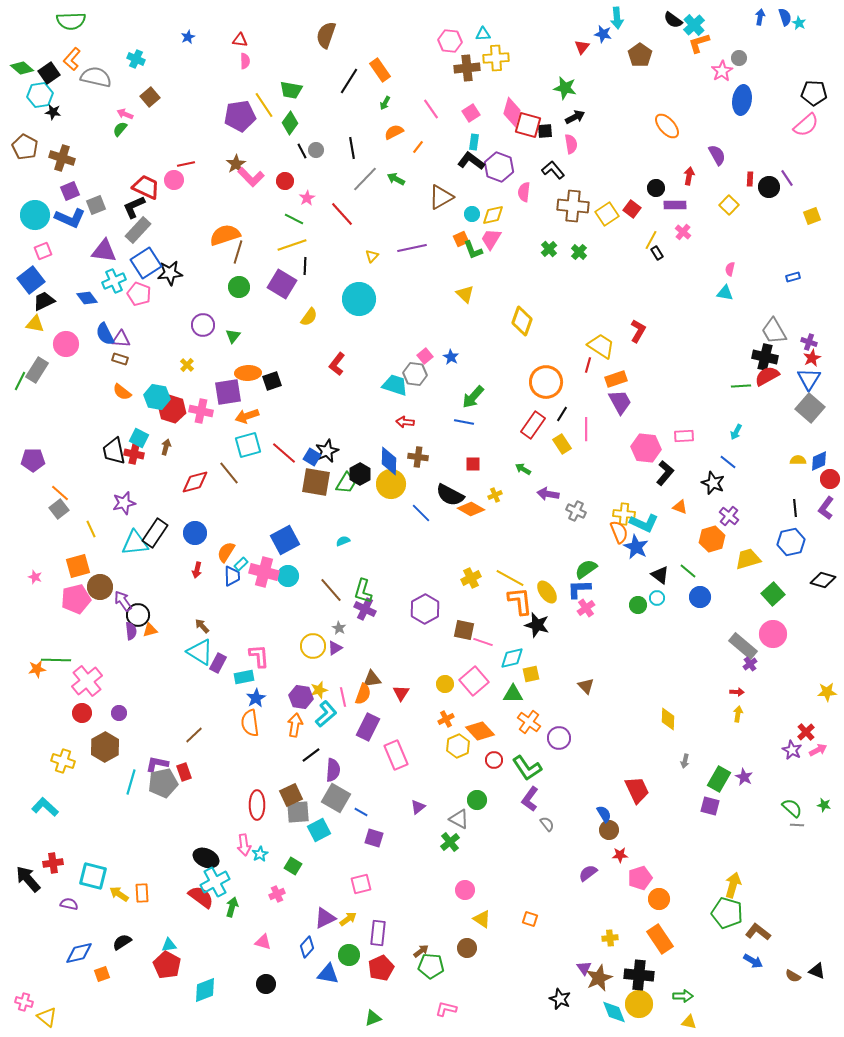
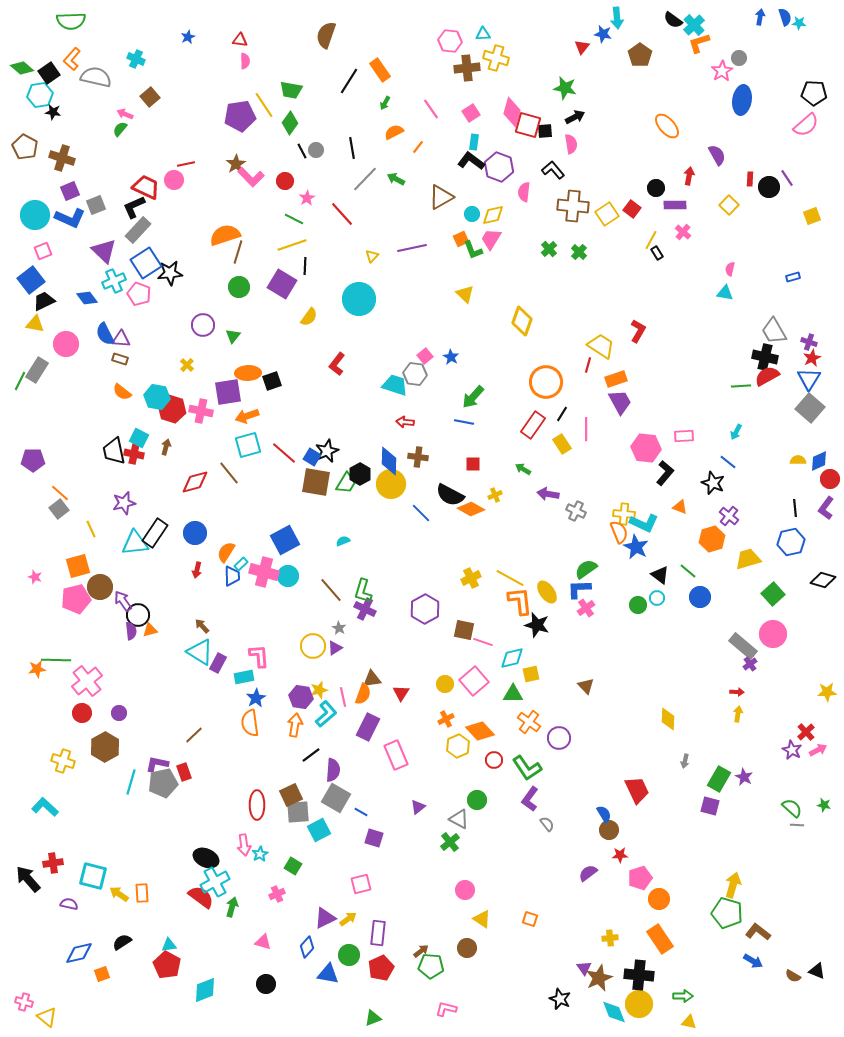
cyan star at (799, 23): rotated 24 degrees counterclockwise
yellow cross at (496, 58): rotated 20 degrees clockwise
purple triangle at (104, 251): rotated 36 degrees clockwise
